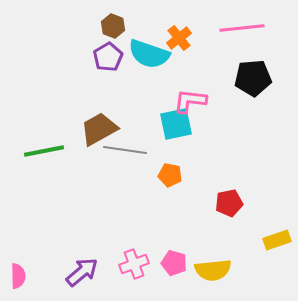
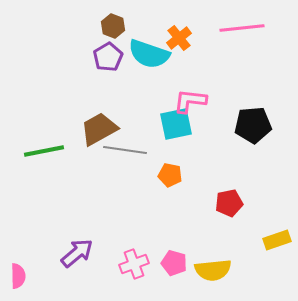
black pentagon: moved 47 px down
purple arrow: moved 5 px left, 19 px up
